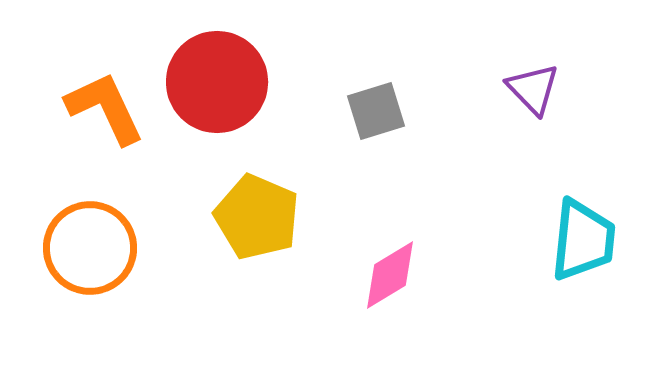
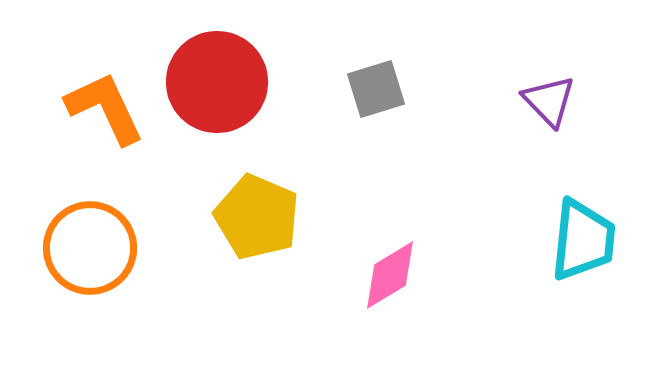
purple triangle: moved 16 px right, 12 px down
gray square: moved 22 px up
